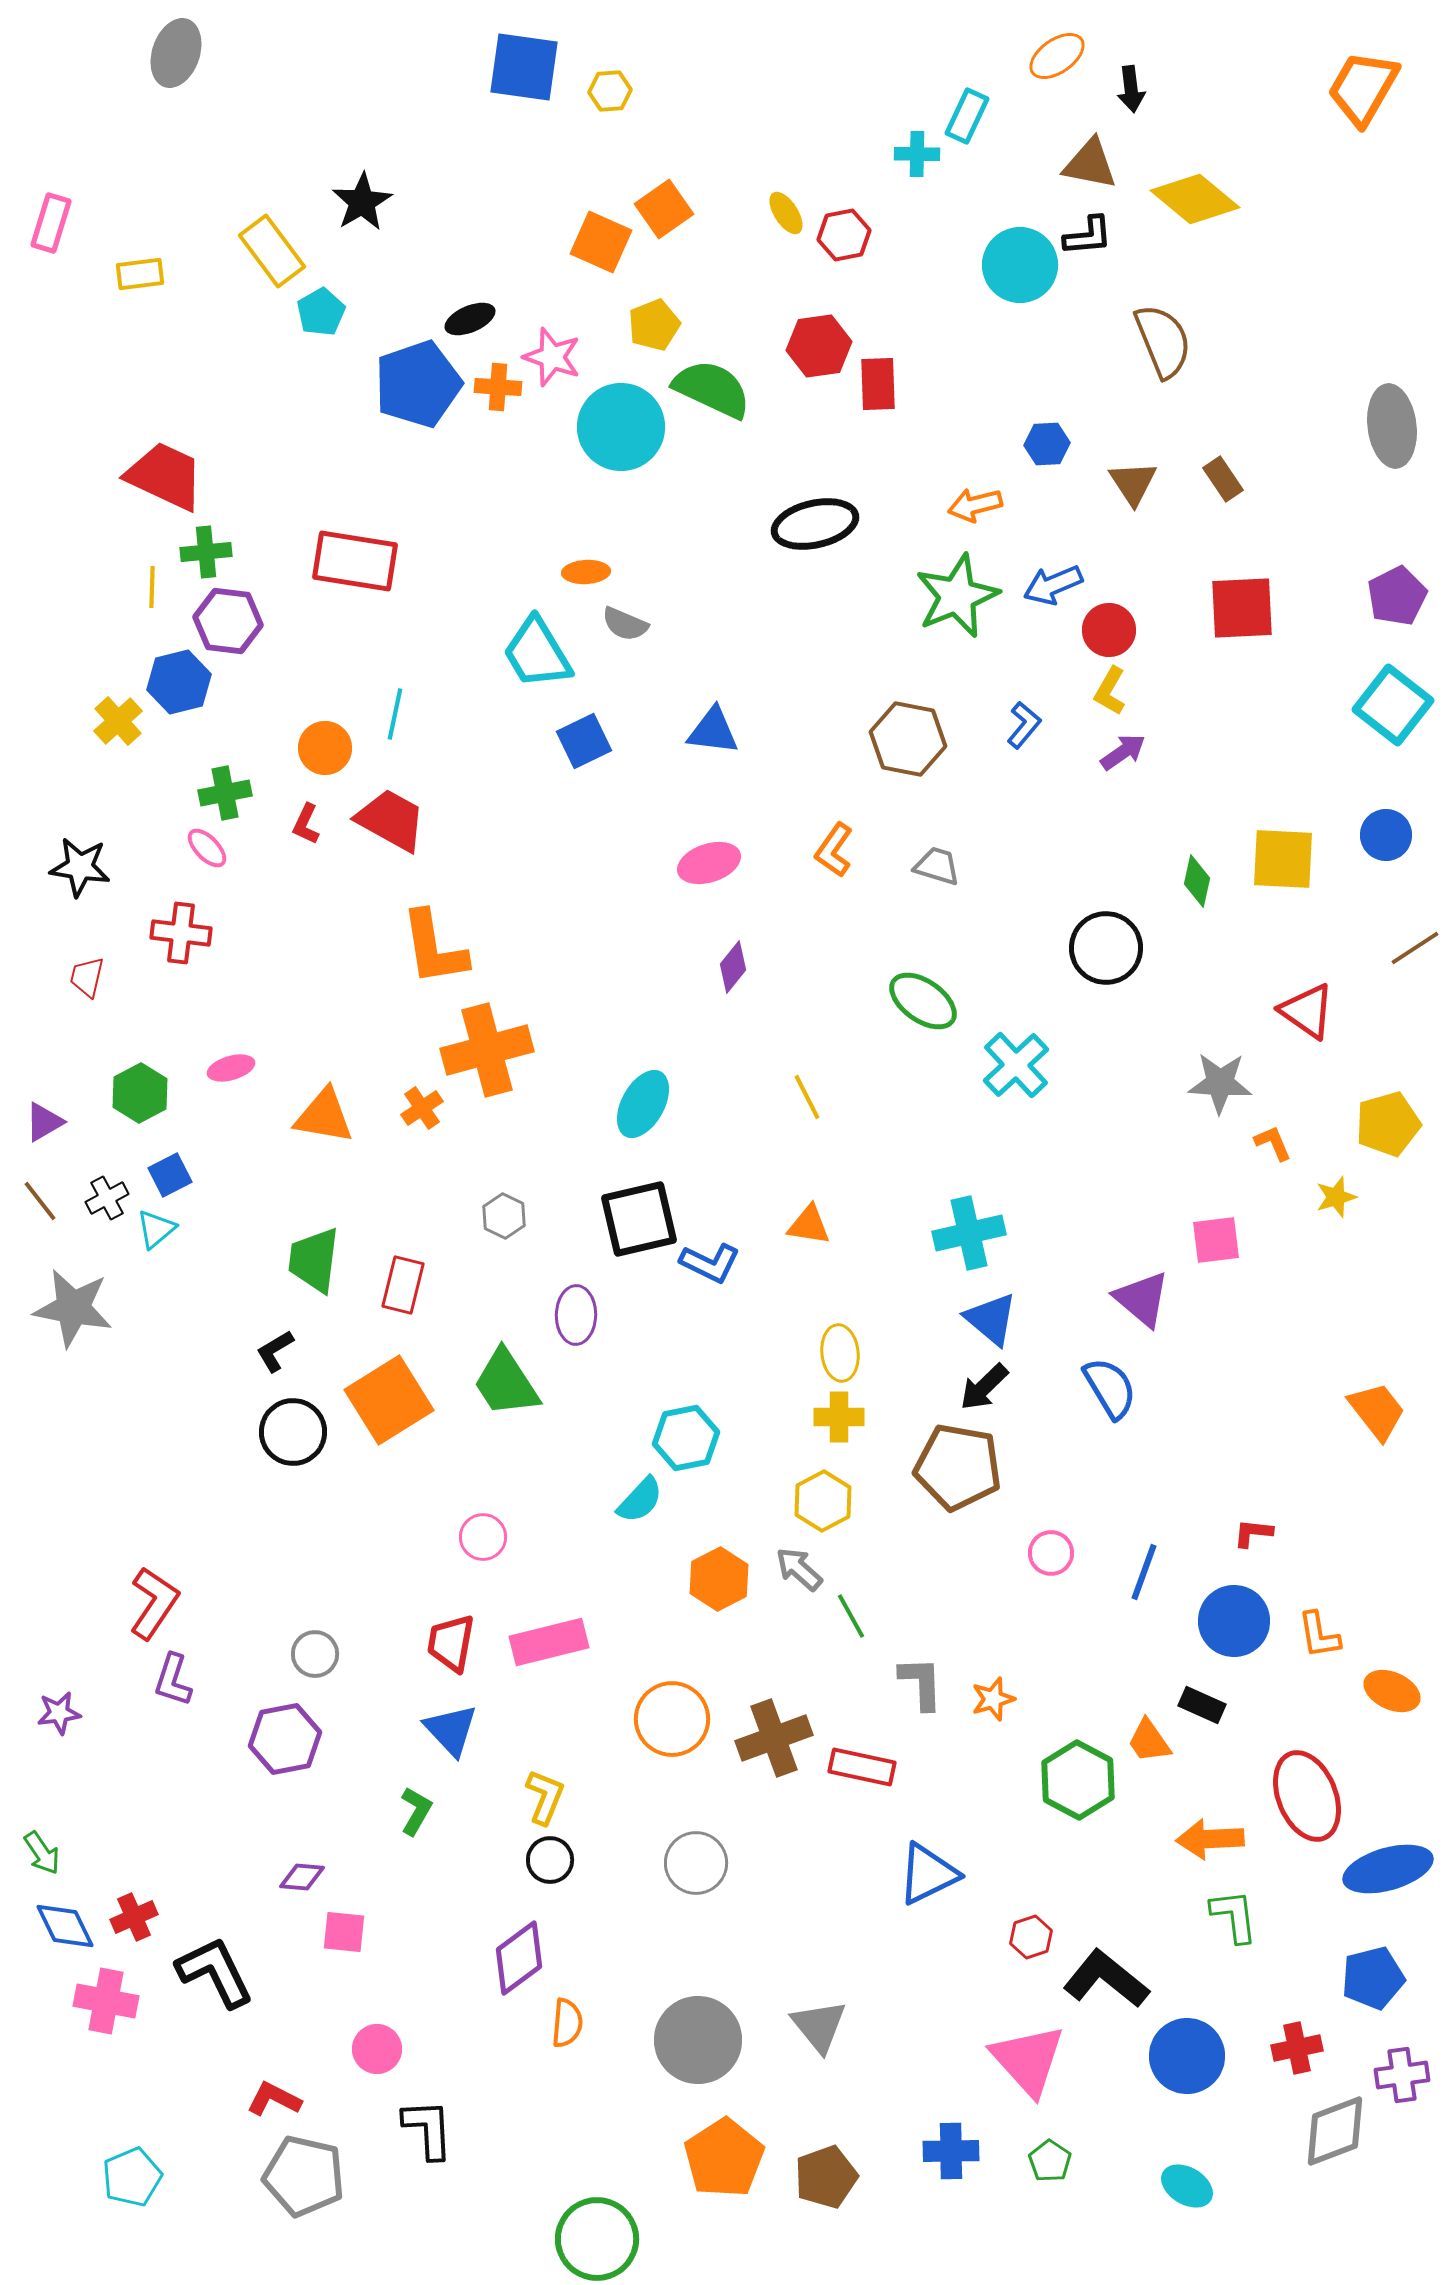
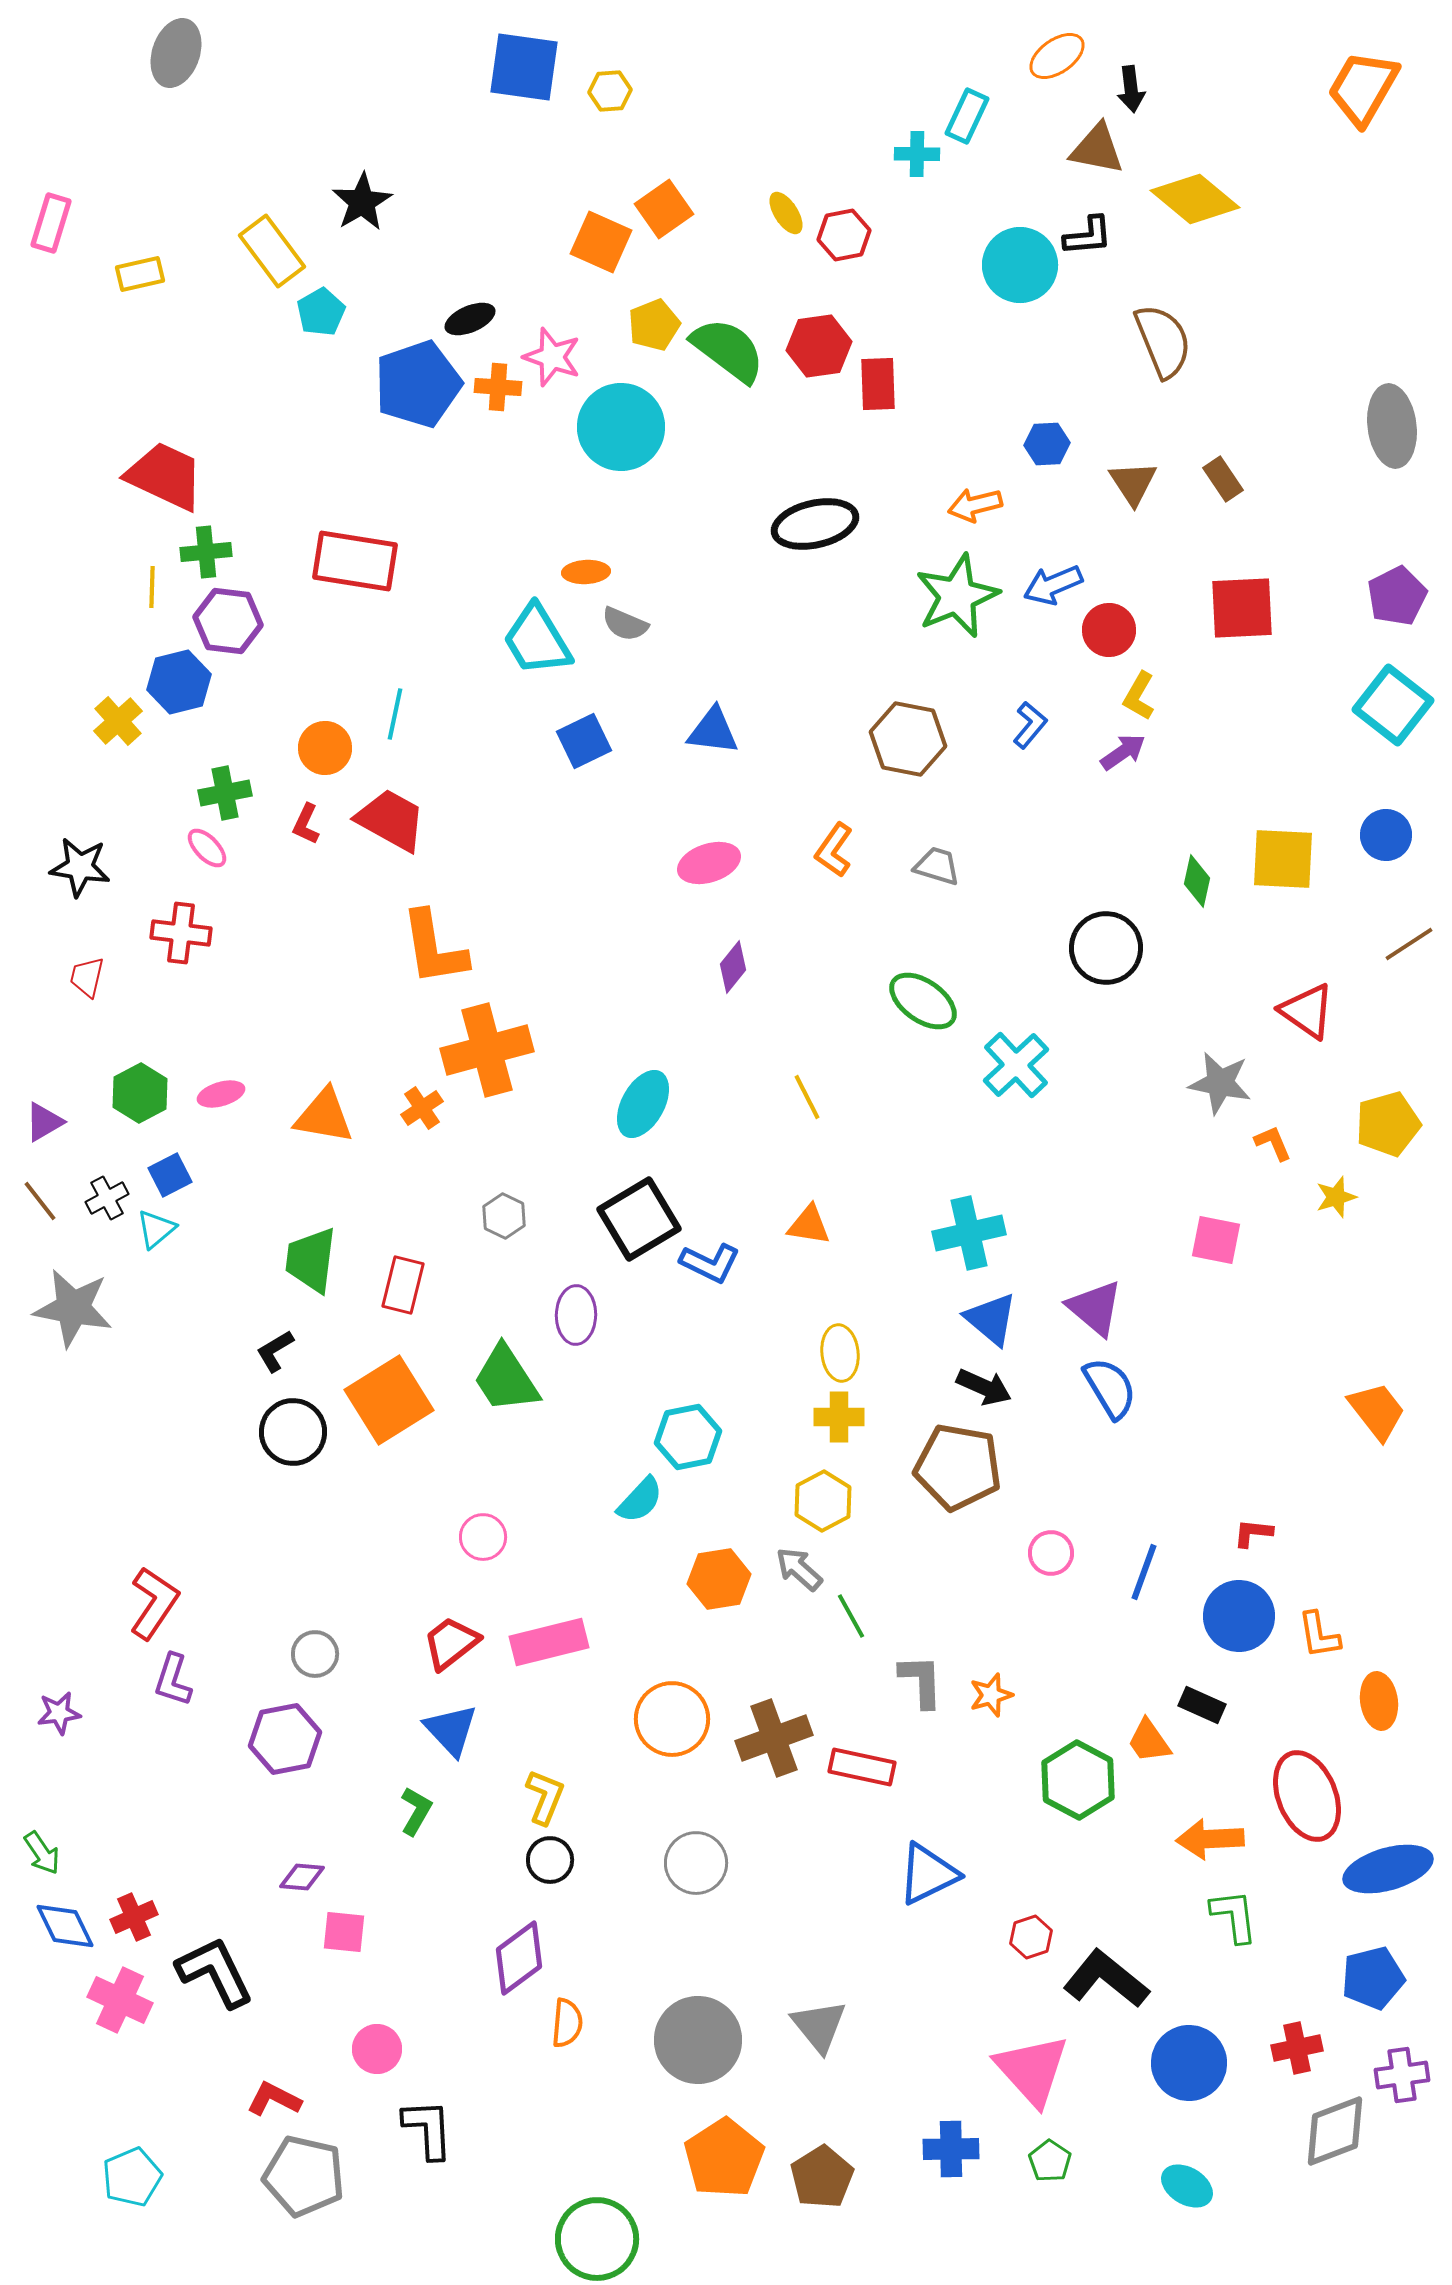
brown triangle at (1090, 164): moved 7 px right, 15 px up
yellow rectangle at (140, 274): rotated 6 degrees counterclockwise
green semicircle at (712, 389): moved 16 px right, 39 px up; rotated 12 degrees clockwise
cyan trapezoid at (537, 653): moved 13 px up
yellow L-shape at (1110, 691): moved 29 px right, 5 px down
blue L-shape at (1024, 725): moved 6 px right
brown line at (1415, 948): moved 6 px left, 4 px up
pink ellipse at (231, 1068): moved 10 px left, 26 px down
gray star at (1220, 1083): rotated 8 degrees clockwise
black square at (639, 1219): rotated 18 degrees counterclockwise
pink square at (1216, 1240): rotated 18 degrees clockwise
green trapezoid at (314, 1260): moved 3 px left
purple triangle at (1142, 1299): moved 47 px left, 9 px down
green trapezoid at (506, 1383): moved 4 px up
black arrow at (984, 1387): rotated 112 degrees counterclockwise
cyan hexagon at (686, 1438): moved 2 px right, 1 px up
orange hexagon at (719, 1579): rotated 18 degrees clockwise
blue circle at (1234, 1621): moved 5 px right, 5 px up
red trapezoid at (451, 1643): rotated 42 degrees clockwise
gray L-shape at (921, 1683): moved 2 px up
orange ellipse at (1392, 1691): moved 13 px left, 10 px down; rotated 58 degrees clockwise
orange star at (993, 1699): moved 2 px left, 4 px up
pink cross at (106, 2001): moved 14 px right, 1 px up; rotated 14 degrees clockwise
blue circle at (1187, 2056): moved 2 px right, 7 px down
pink triangle at (1028, 2060): moved 4 px right, 10 px down
blue cross at (951, 2151): moved 2 px up
brown pentagon at (826, 2177): moved 4 px left; rotated 12 degrees counterclockwise
